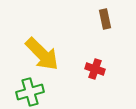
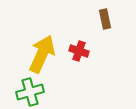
yellow arrow: rotated 111 degrees counterclockwise
red cross: moved 16 px left, 18 px up
